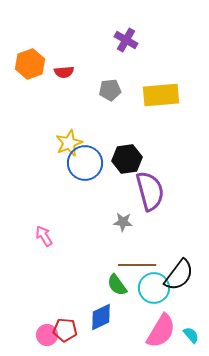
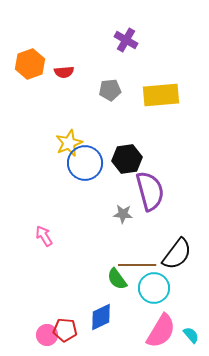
gray star: moved 8 px up
black semicircle: moved 2 px left, 21 px up
green semicircle: moved 6 px up
